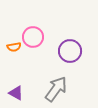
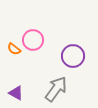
pink circle: moved 3 px down
orange semicircle: moved 2 px down; rotated 48 degrees clockwise
purple circle: moved 3 px right, 5 px down
